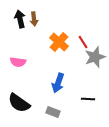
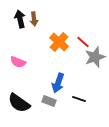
red line: rotated 16 degrees counterclockwise
pink semicircle: rotated 14 degrees clockwise
black line: moved 9 px left; rotated 16 degrees clockwise
gray rectangle: moved 4 px left, 11 px up
